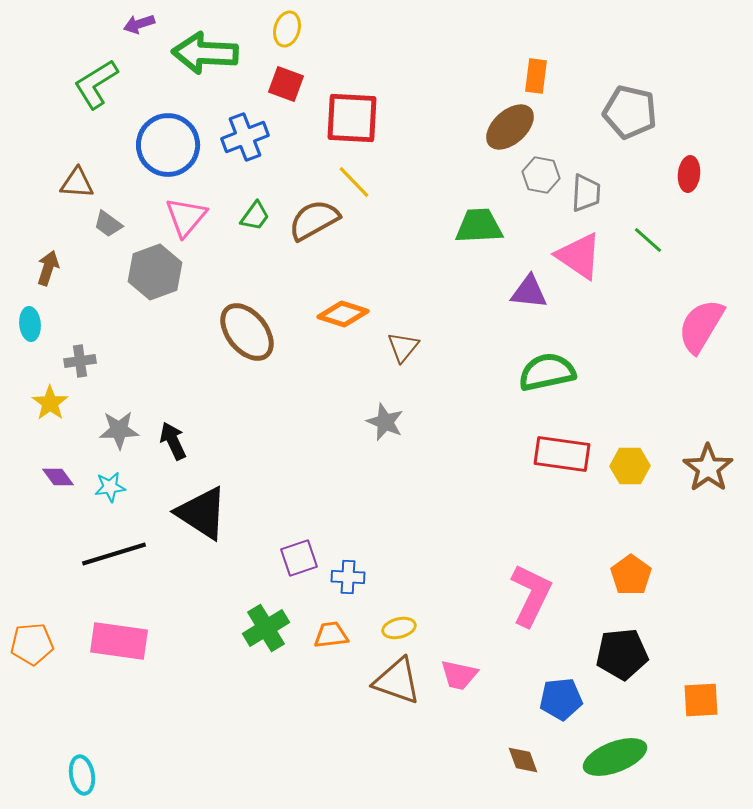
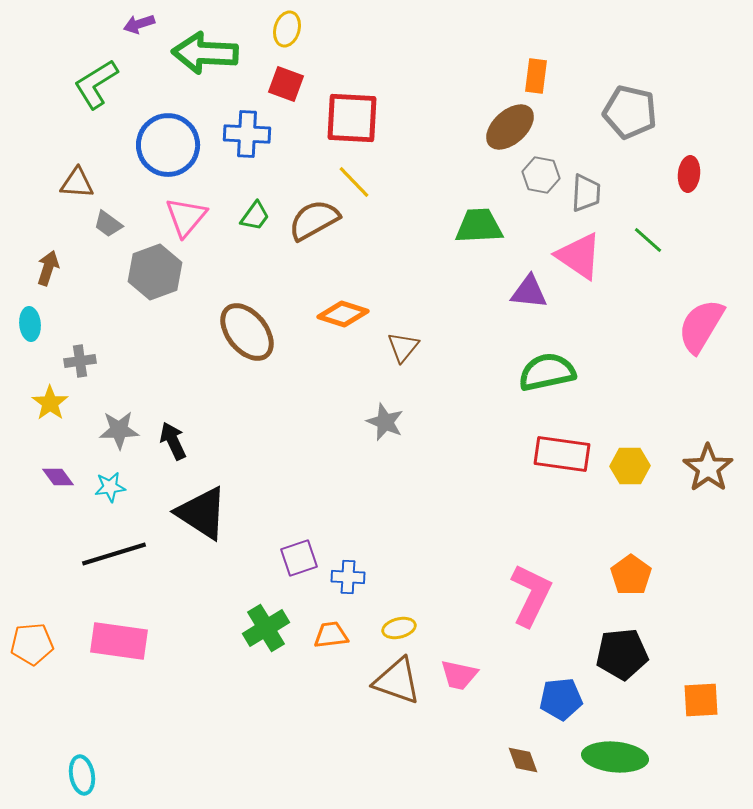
blue cross at (245, 137): moved 2 px right, 3 px up; rotated 24 degrees clockwise
green ellipse at (615, 757): rotated 26 degrees clockwise
